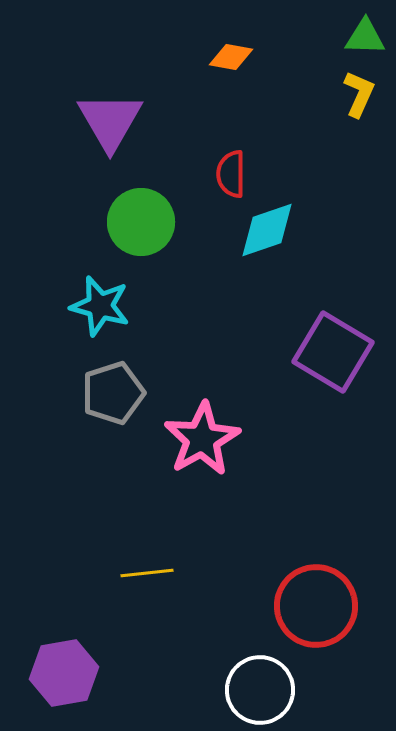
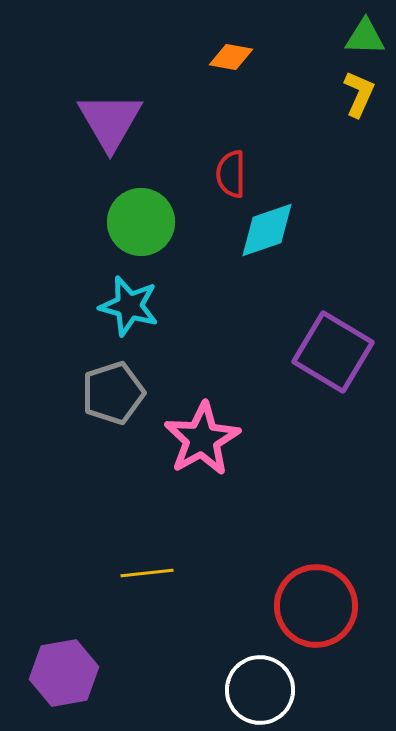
cyan star: moved 29 px right
